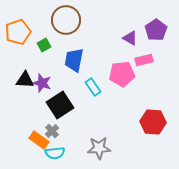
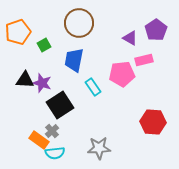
brown circle: moved 13 px right, 3 px down
